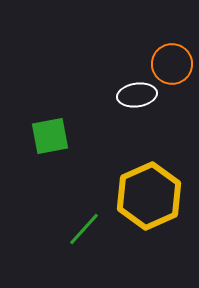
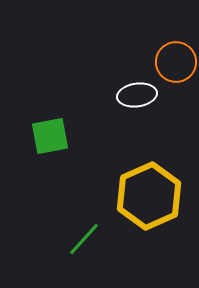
orange circle: moved 4 px right, 2 px up
green line: moved 10 px down
